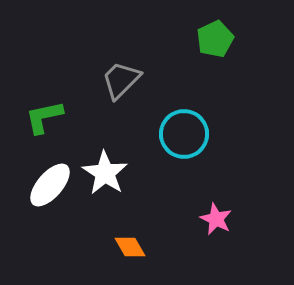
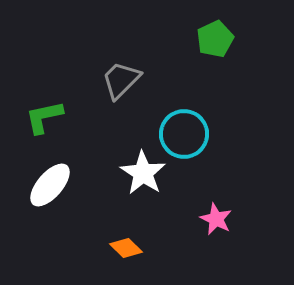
white star: moved 38 px right
orange diamond: moved 4 px left, 1 px down; rotated 16 degrees counterclockwise
